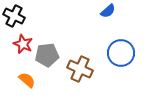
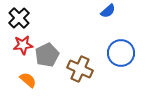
black cross: moved 5 px right, 2 px down; rotated 20 degrees clockwise
red star: moved 1 px down; rotated 30 degrees counterclockwise
gray pentagon: rotated 20 degrees counterclockwise
orange semicircle: moved 1 px right
